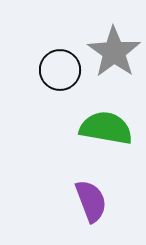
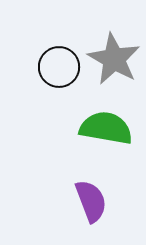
gray star: moved 7 px down; rotated 6 degrees counterclockwise
black circle: moved 1 px left, 3 px up
